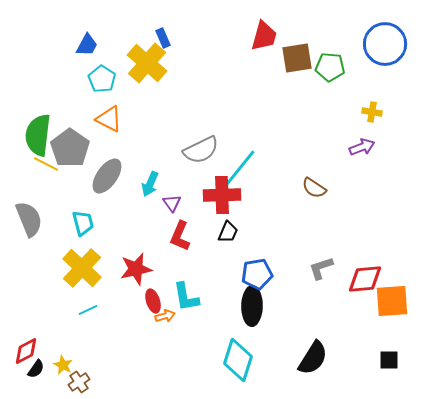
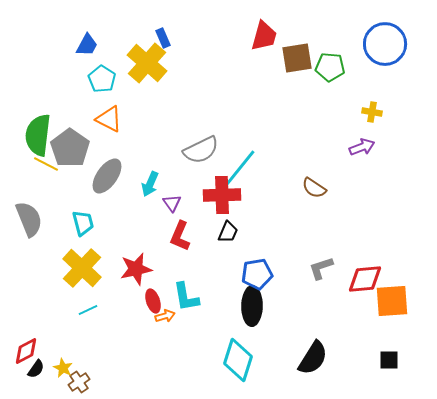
yellow star at (63, 365): moved 3 px down
